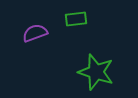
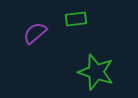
purple semicircle: rotated 20 degrees counterclockwise
